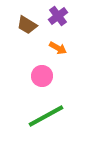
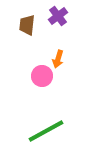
brown trapezoid: rotated 65 degrees clockwise
orange arrow: moved 11 px down; rotated 78 degrees clockwise
green line: moved 15 px down
